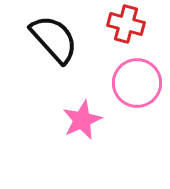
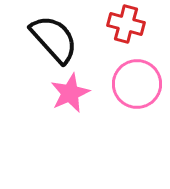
pink circle: moved 1 px down
pink star: moved 12 px left, 27 px up
